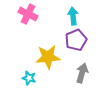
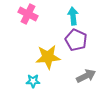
purple pentagon: rotated 25 degrees counterclockwise
gray arrow: moved 4 px right, 3 px down; rotated 48 degrees clockwise
cyan star: moved 4 px right, 3 px down; rotated 16 degrees counterclockwise
